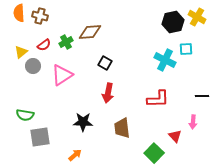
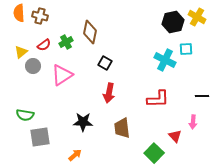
brown diamond: rotated 75 degrees counterclockwise
red arrow: moved 1 px right
